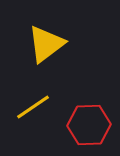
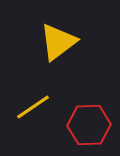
yellow triangle: moved 12 px right, 2 px up
